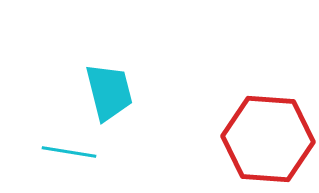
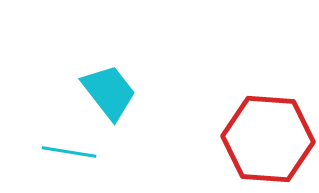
cyan trapezoid: rotated 24 degrees counterclockwise
